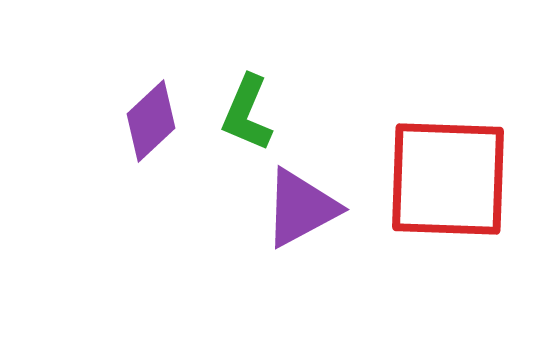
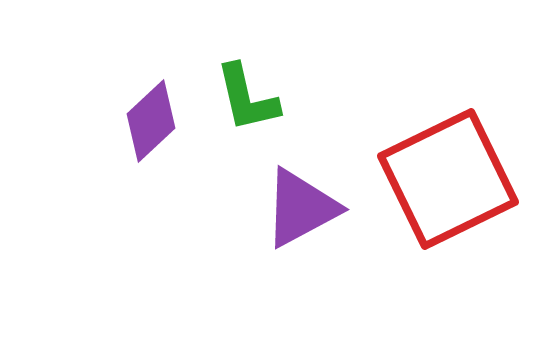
green L-shape: moved 15 px up; rotated 36 degrees counterclockwise
red square: rotated 28 degrees counterclockwise
